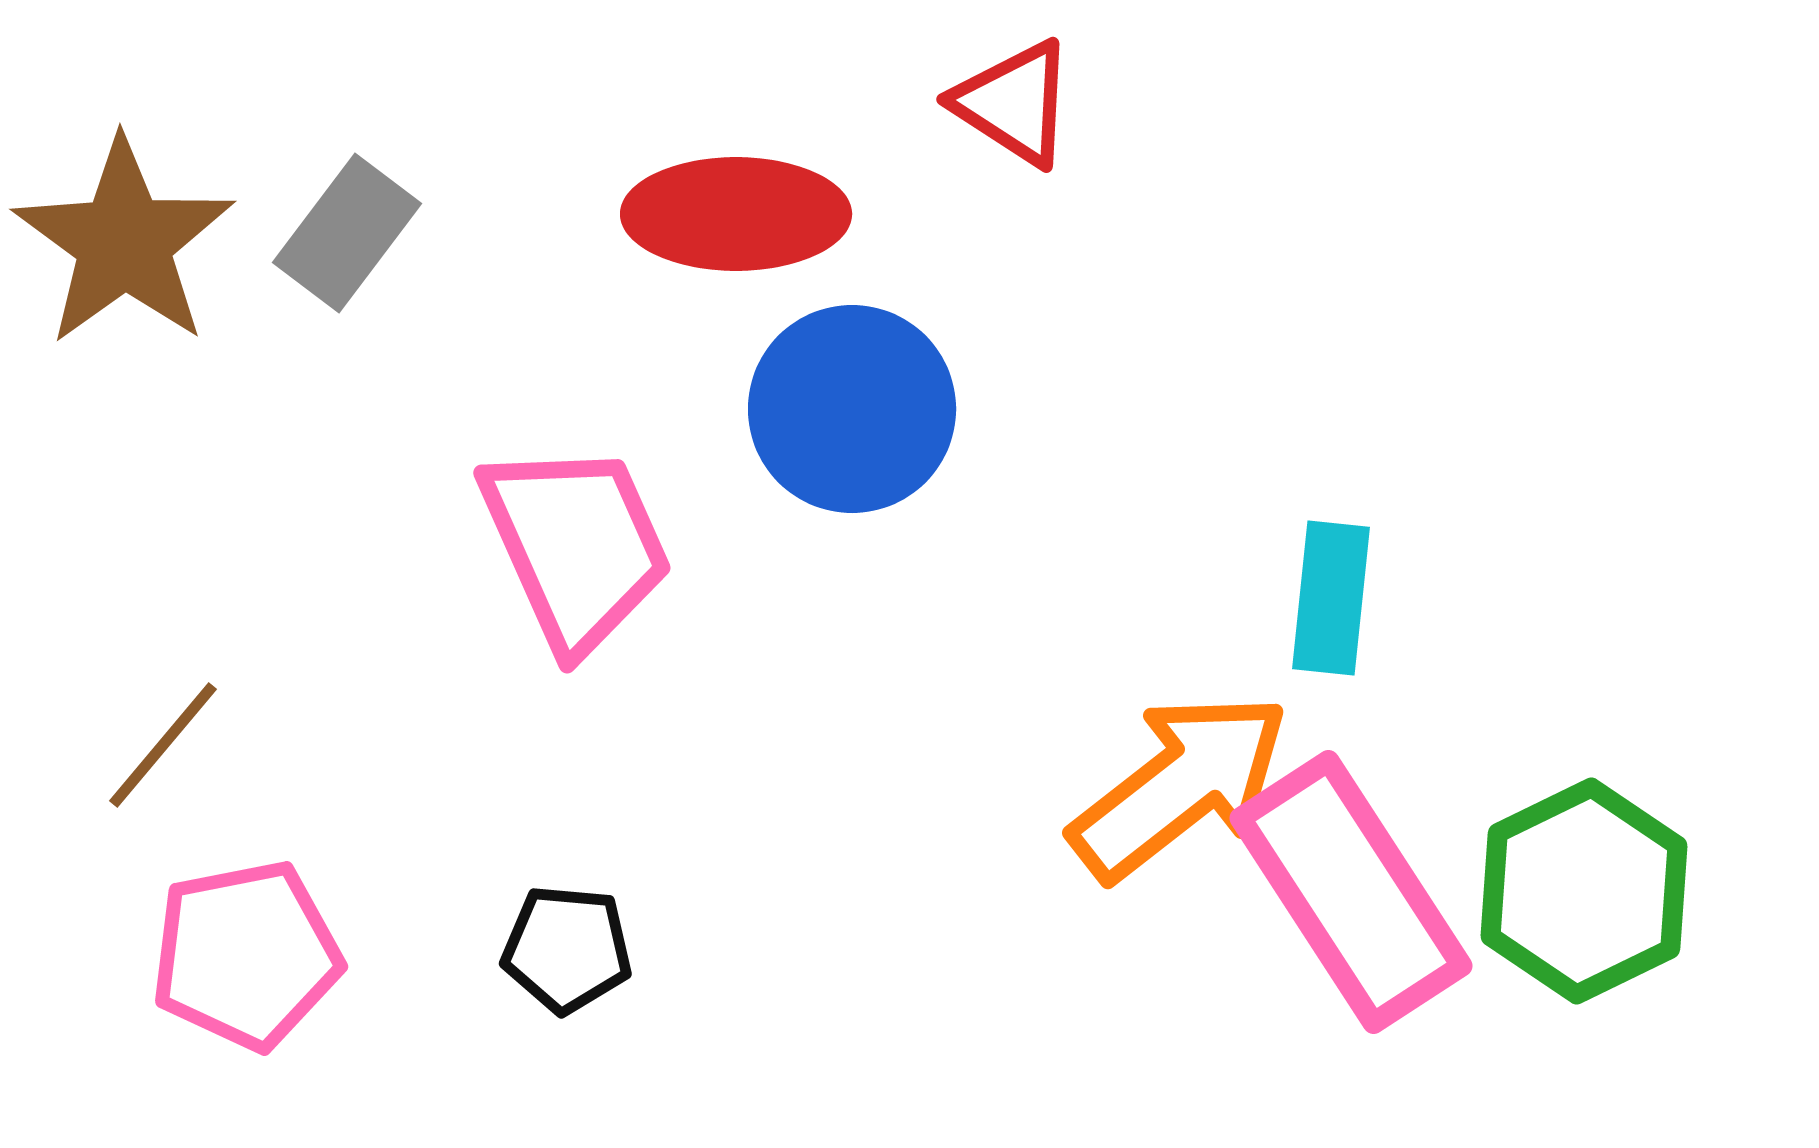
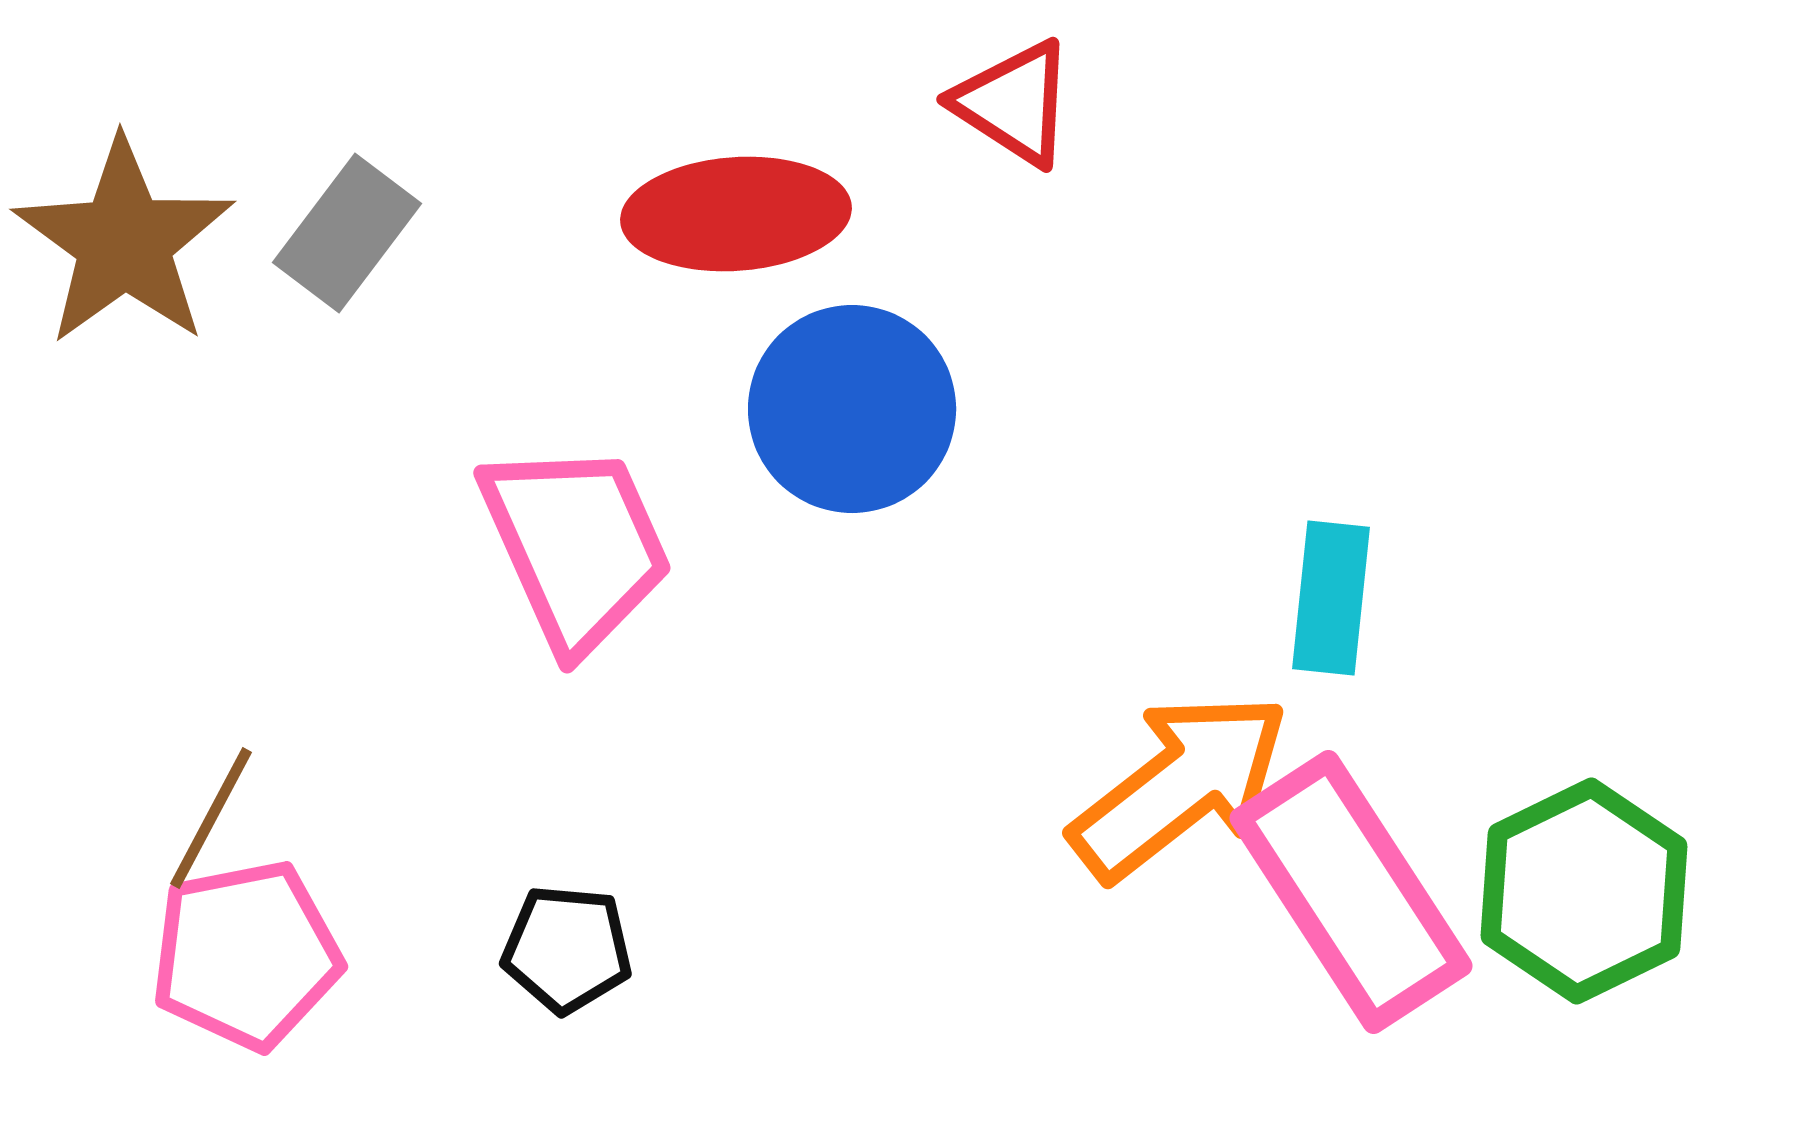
red ellipse: rotated 4 degrees counterclockwise
brown line: moved 48 px right, 73 px down; rotated 12 degrees counterclockwise
